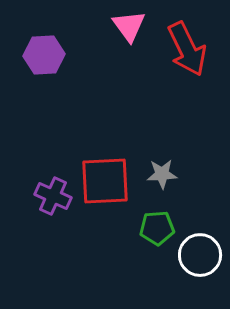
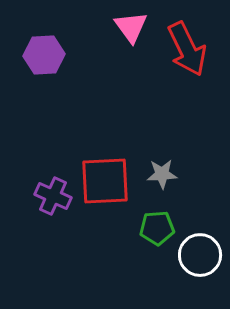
pink triangle: moved 2 px right, 1 px down
